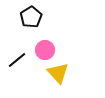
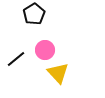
black pentagon: moved 3 px right, 3 px up
black line: moved 1 px left, 1 px up
